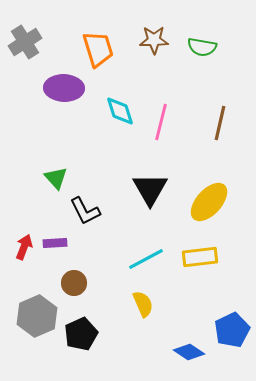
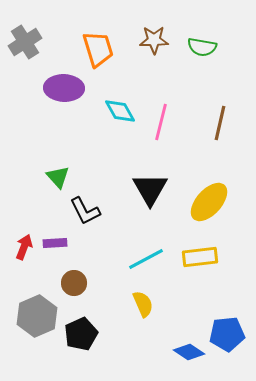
cyan diamond: rotated 12 degrees counterclockwise
green triangle: moved 2 px right, 1 px up
blue pentagon: moved 5 px left, 4 px down; rotated 20 degrees clockwise
